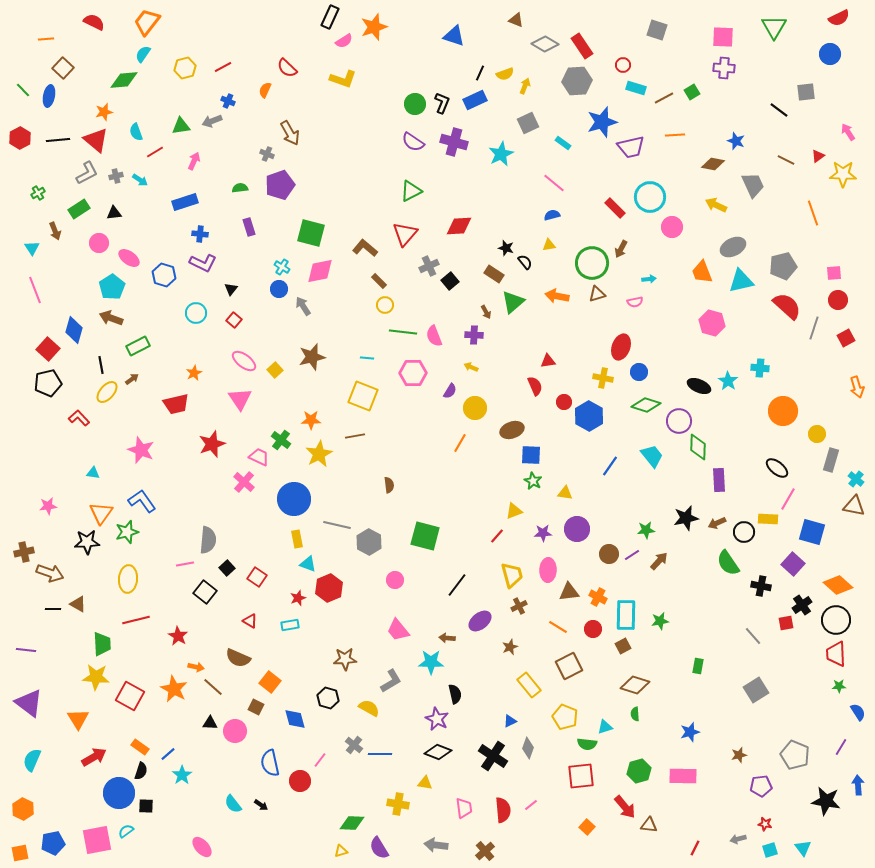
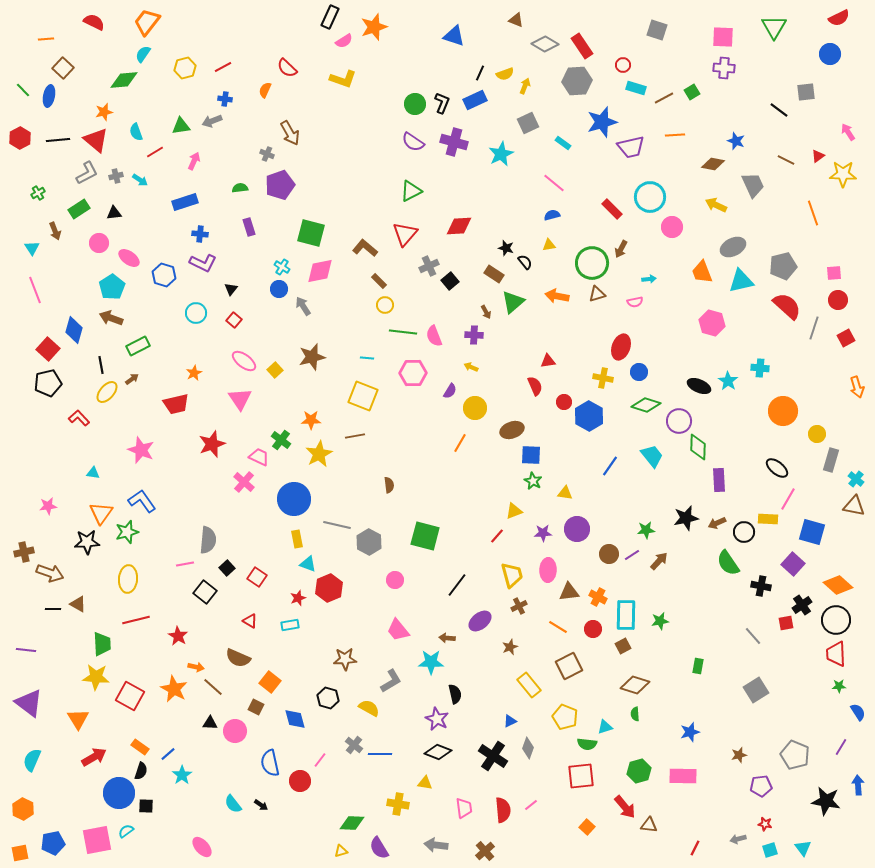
blue cross at (228, 101): moved 3 px left, 2 px up; rotated 16 degrees counterclockwise
red rectangle at (615, 208): moved 3 px left, 1 px down
